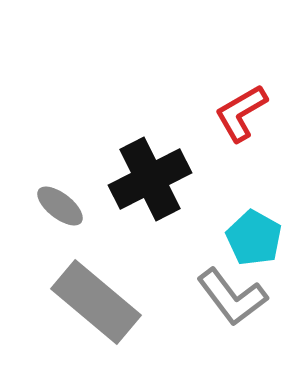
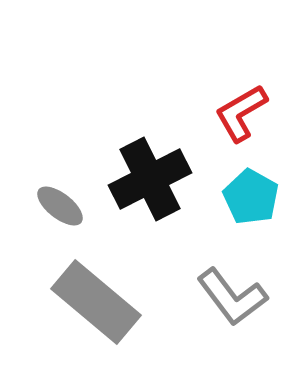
cyan pentagon: moved 3 px left, 41 px up
